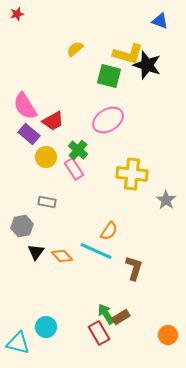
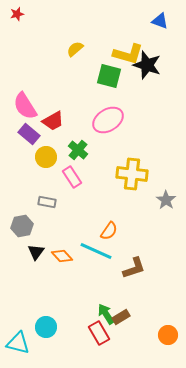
pink rectangle: moved 2 px left, 8 px down
brown L-shape: rotated 55 degrees clockwise
